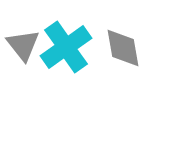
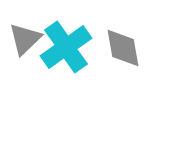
gray triangle: moved 2 px right, 6 px up; rotated 24 degrees clockwise
